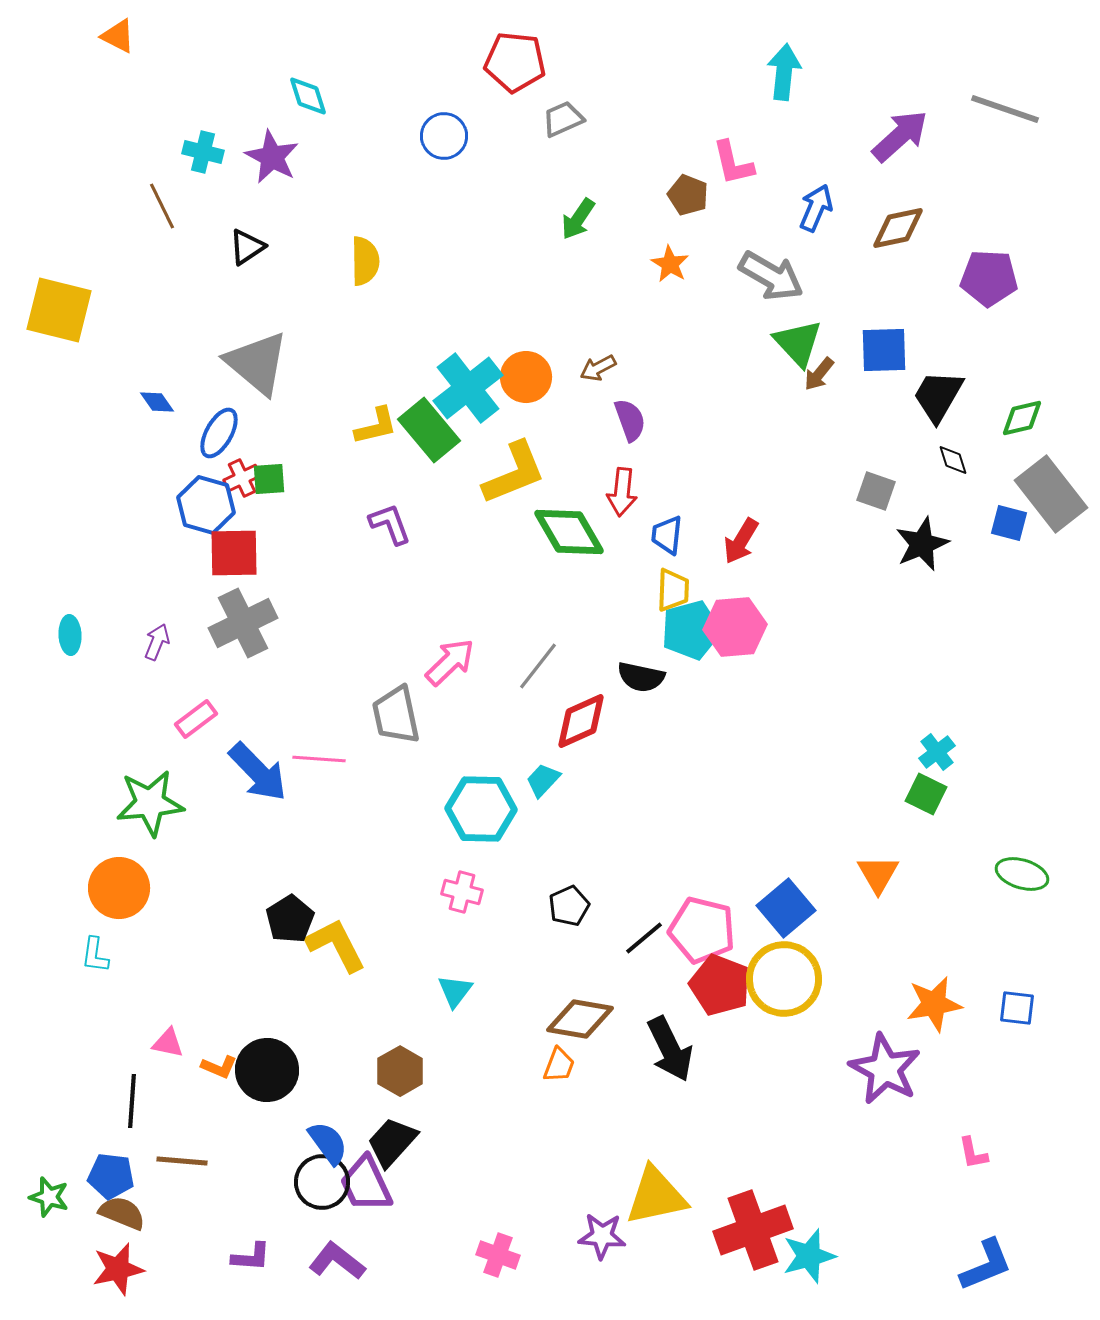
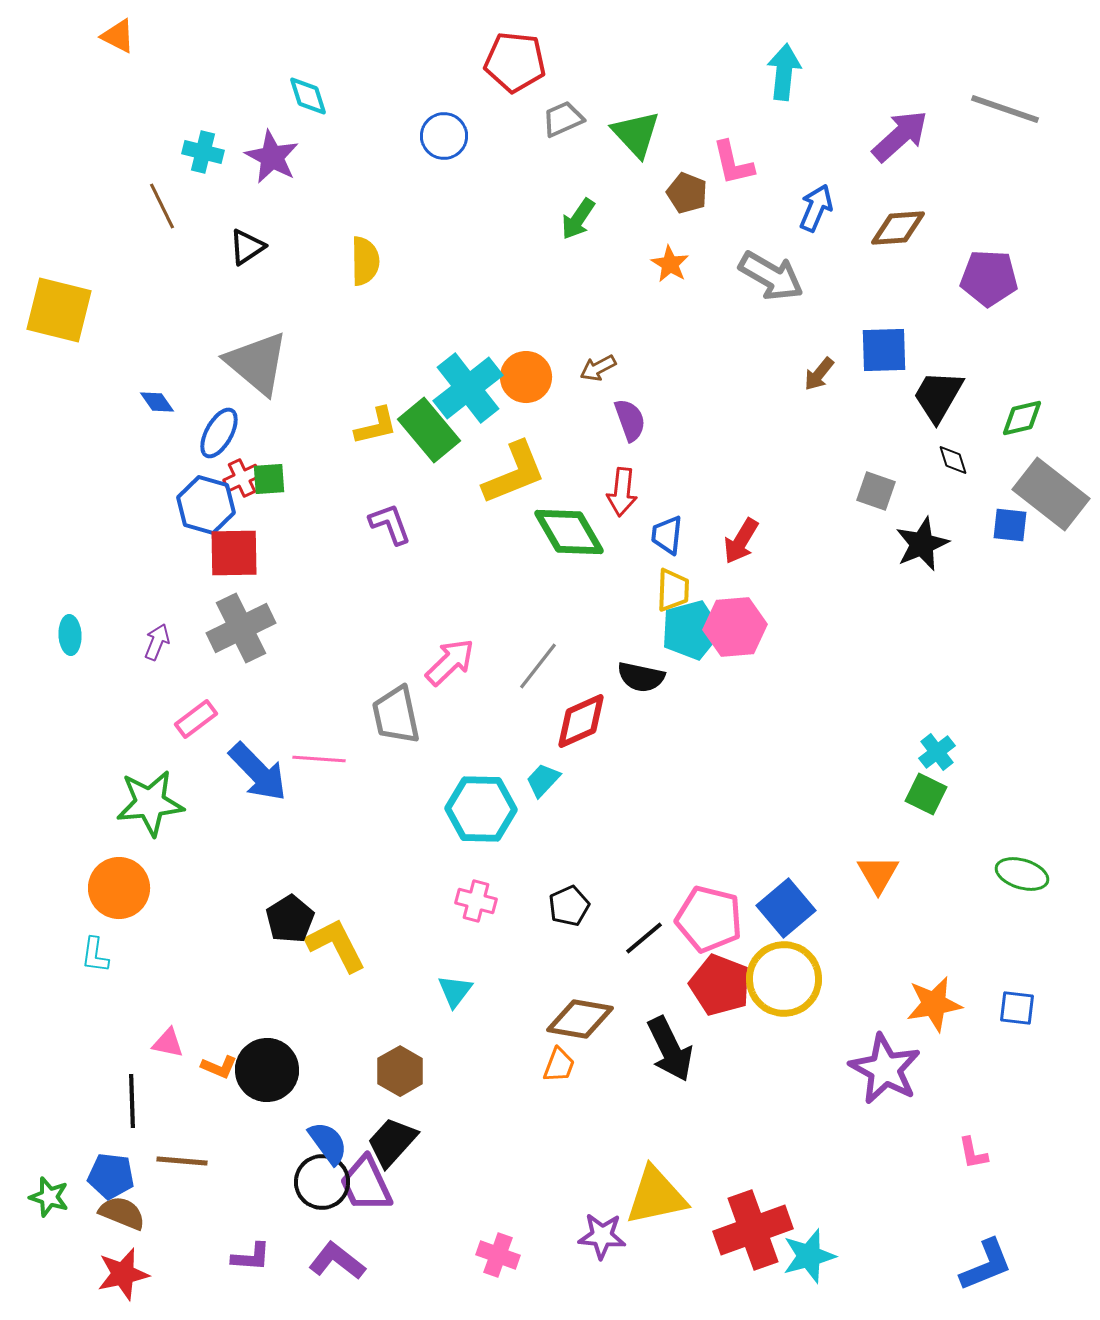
brown pentagon at (688, 195): moved 1 px left, 2 px up
brown diamond at (898, 228): rotated 8 degrees clockwise
green triangle at (798, 343): moved 162 px left, 209 px up
gray rectangle at (1051, 494): rotated 14 degrees counterclockwise
blue square at (1009, 523): moved 1 px right, 2 px down; rotated 9 degrees counterclockwise
gray cross at (243, 623): moved 2 px left, 5 px down
pink cross at (462, 892): moved 14 px right, 9 px down
pink pentagon at (702, 930): moved 7 px right, 11 px up
black line at (132, 1101): rotated 6 degrees counterclockwise
red star at (118, 1269): moved 5 px right, 5 px down
